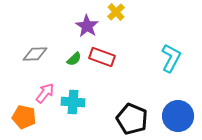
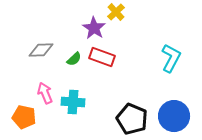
purple star: moved 7 px right, 2 px down
gray diamond: moved 6 px right, 4 px up
pink arrow: rotated 60 degrees counterclockwise
blue circle: moved 4 px left
